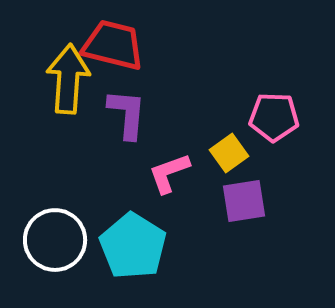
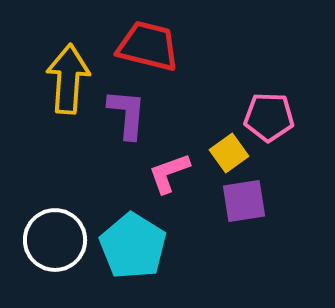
red trapezoid: moved 35 px right, 1 px down
pink pentagon: moved 5 px left
